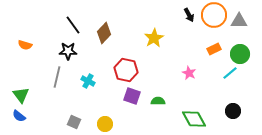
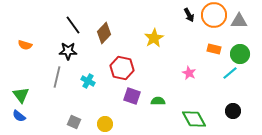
orange rectangle: rotated 40 degrees clockwise
red hexagon: moved 4 px left, 2 px up
